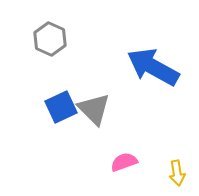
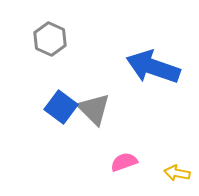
blue arrow: rotated 10 degrees counterclockwise
blue square: rotated 28 degrees counterclockwise
yellow arrow: rotated 110 degrees clockwise
